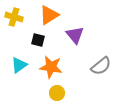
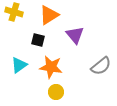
yellow cross: moved 5 px up
yellow circle: moved 1 px left, 1 px up
